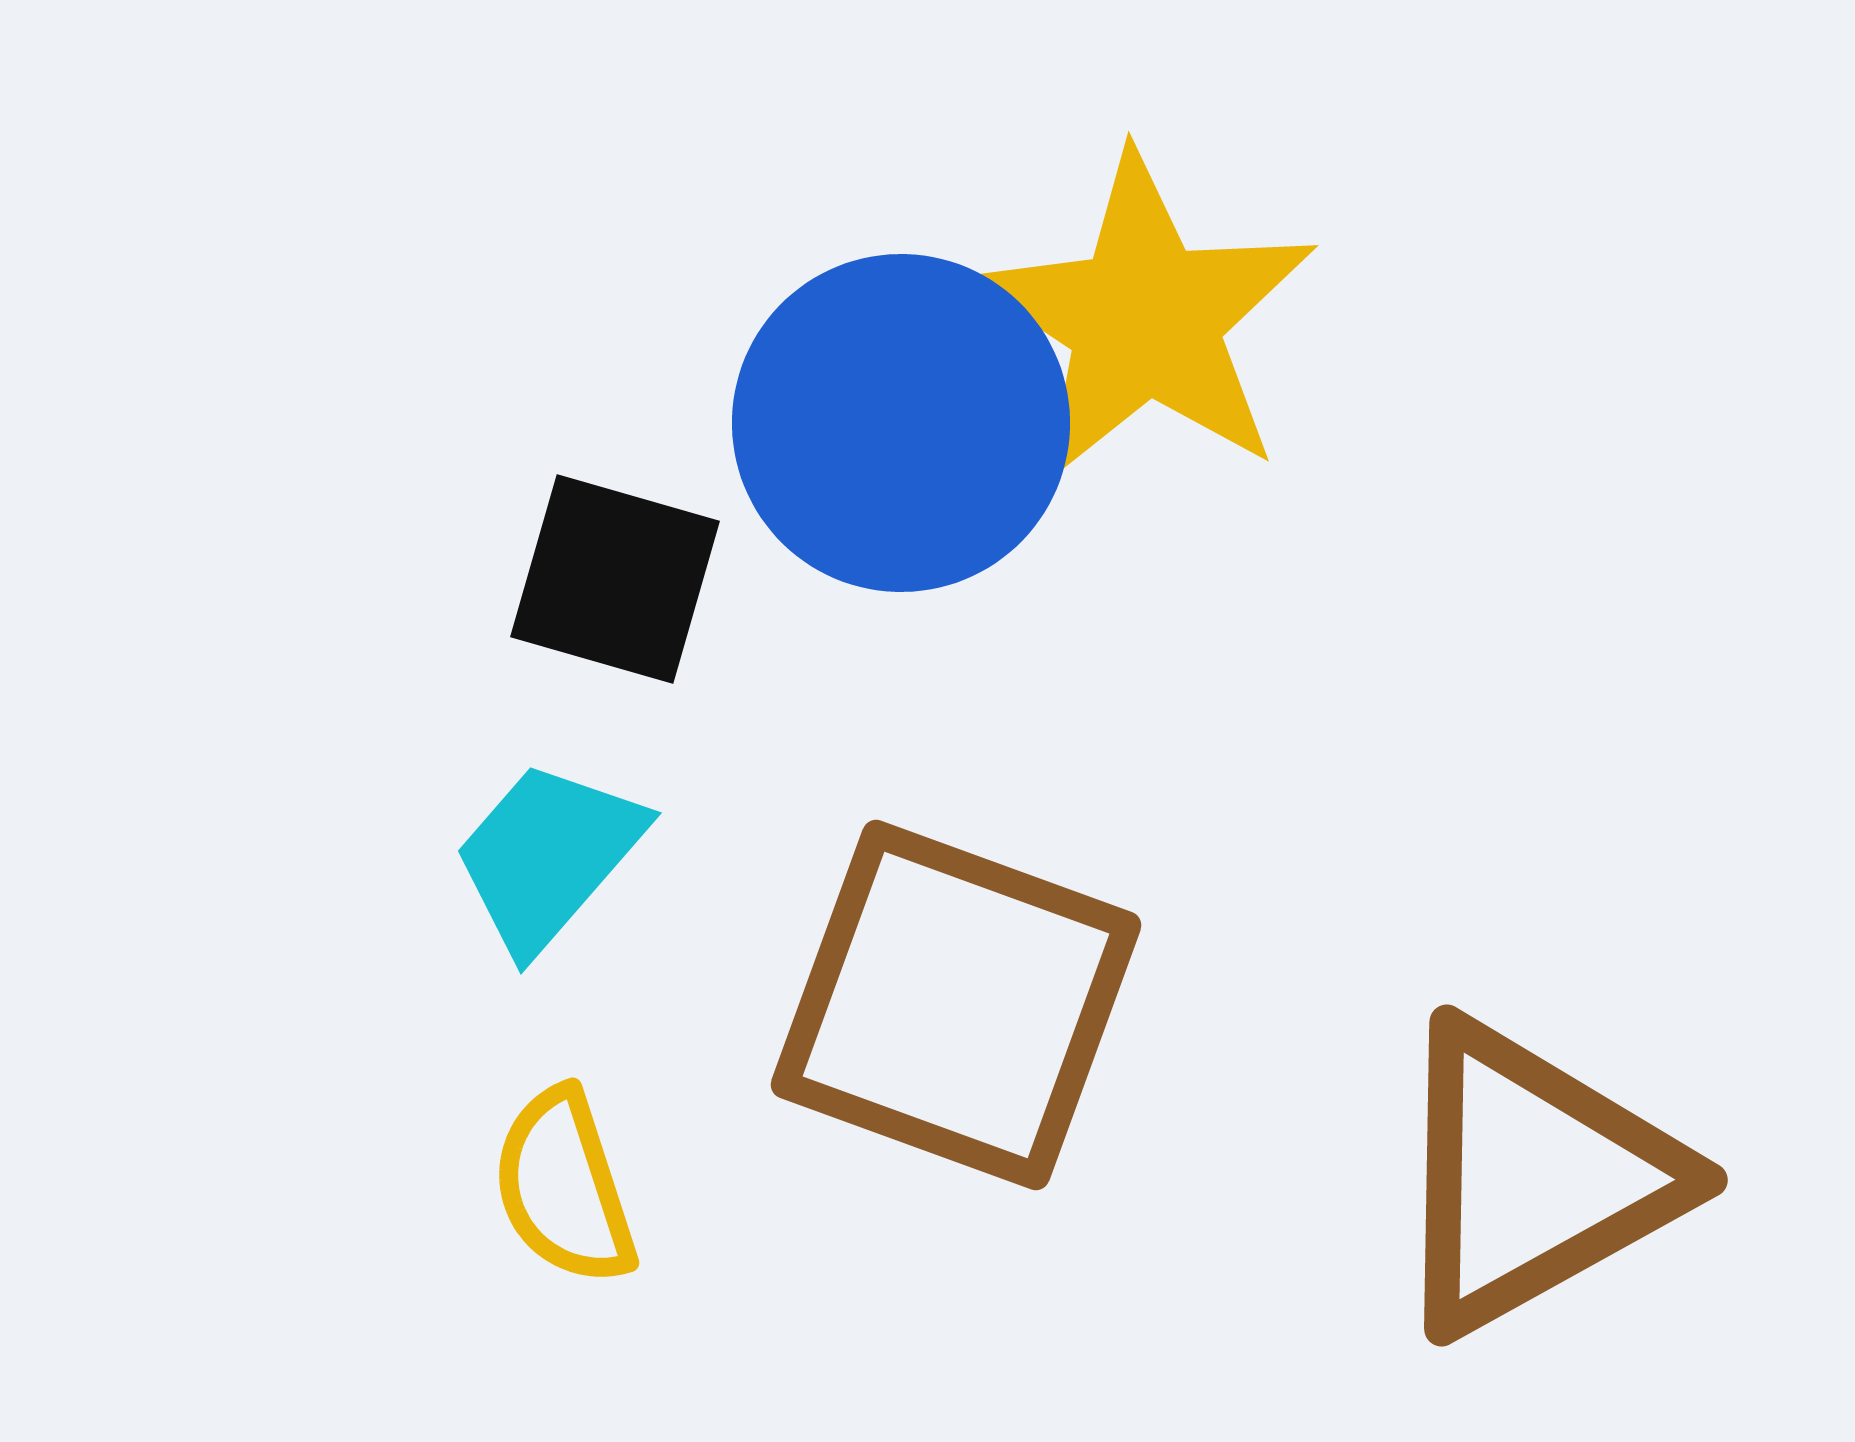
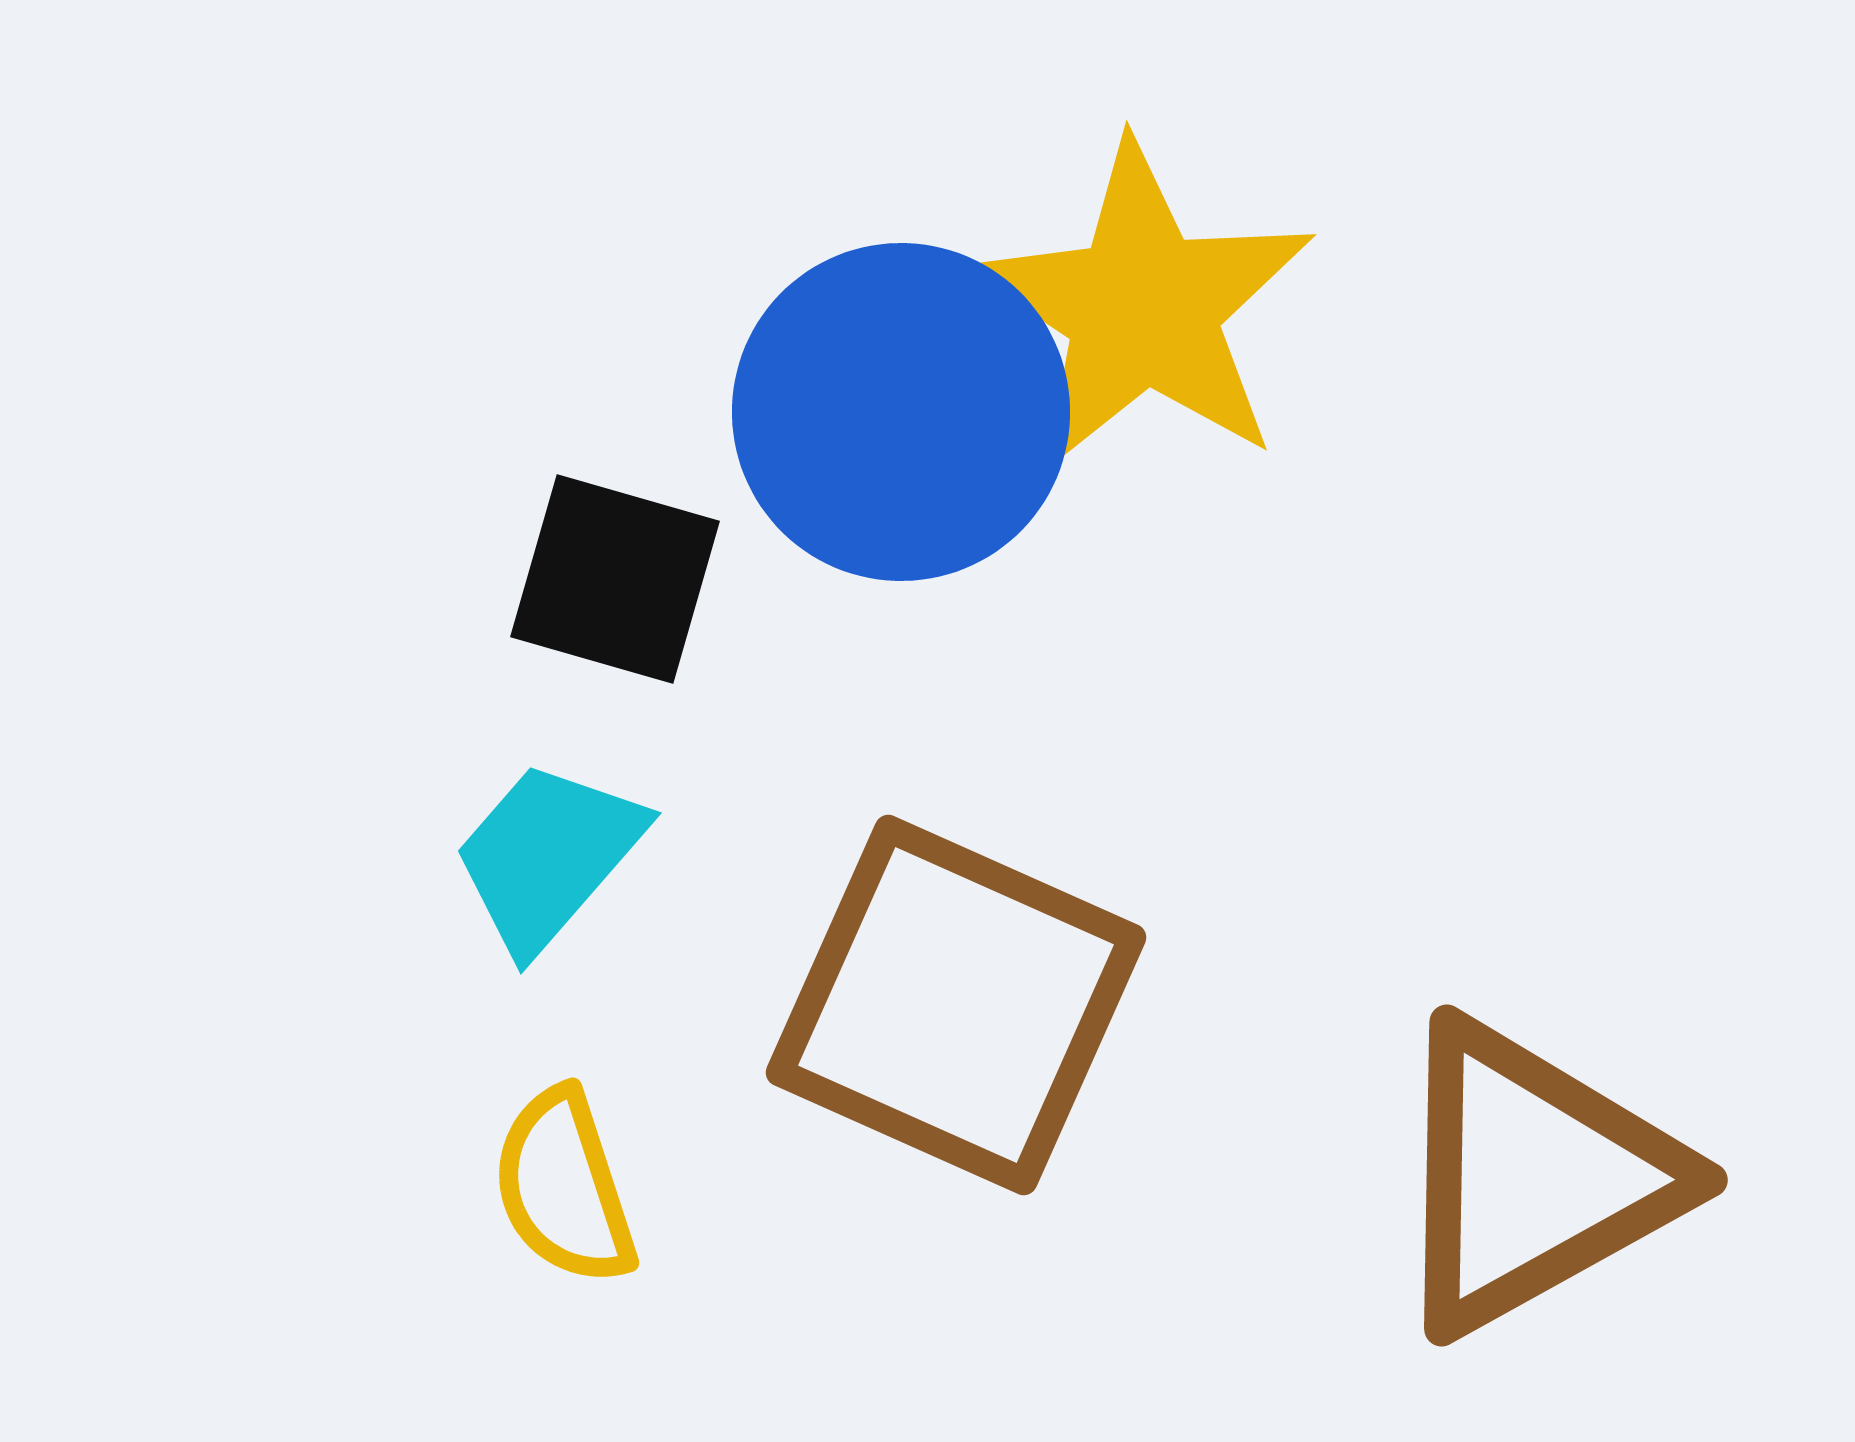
yellow star: moved 2 px left, 11 px up
blue circle: moved 11 px up
brown square: rotated 4 degrees clockwise
